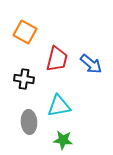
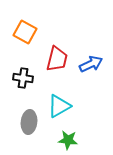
blue arrow: rotated 65 degrees counterclockwise
black cross: moved 1 px left, 1 px up
cyan triangle: rotated 20 degrees counterclockwise
gray ellipse: rotated 10 degrees clockwise
green star: moved 5 px right
